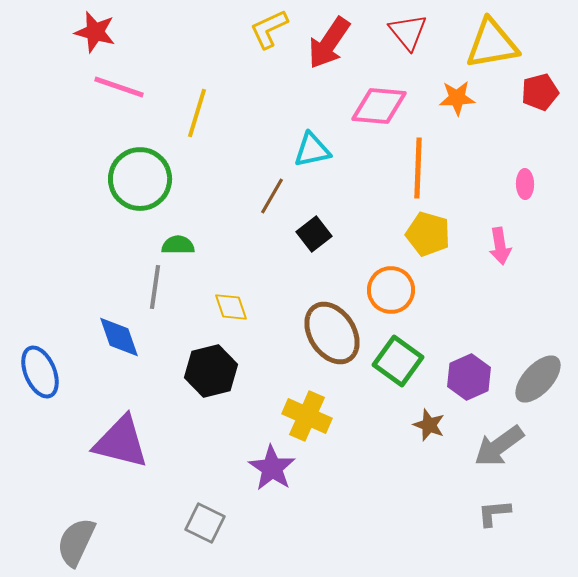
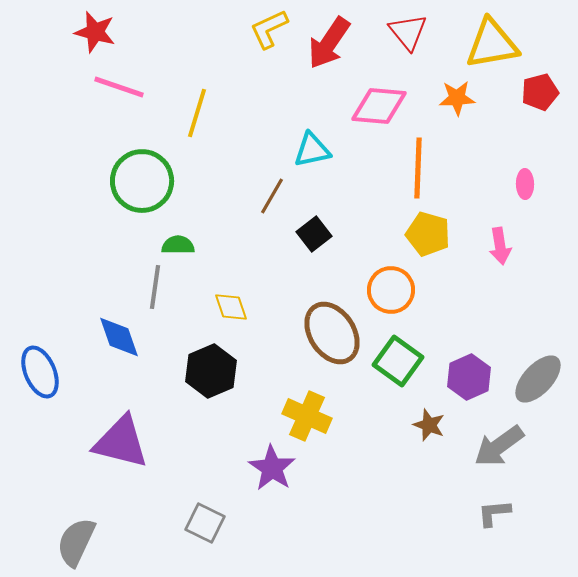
green circle: moved 2 px right, 2 px down
black hexagon: rotated 9 degrees counterclockwise
